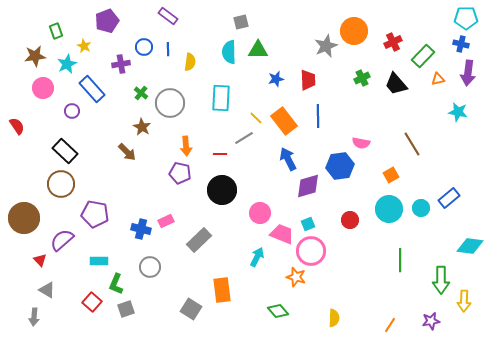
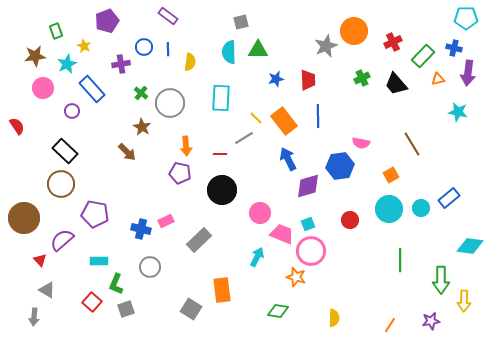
blue cross at (461, 44): moved 7 px left, 4 px down
green diamond at (278, 311): rotated 40 degrees counterclockwise
